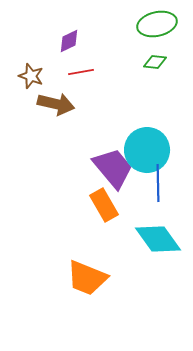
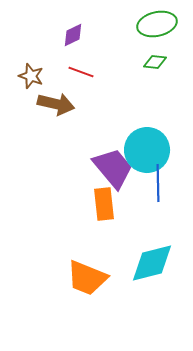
purple diamond: moved 4 px right, 6 px up
red line: rotated 30 degrees clockwise
orange rectangle: moved 1 px up; rotated 24 degrees clockwise
cyan diamond: moved 6 px left, 24 px down; rotated 69 degrees counterclockwise
